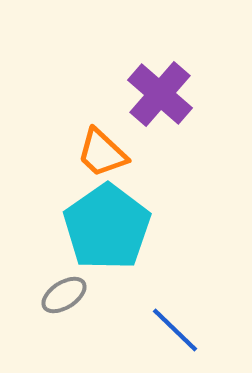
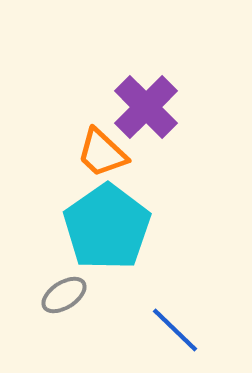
purple cross: moved 14 px left, 13 px down; rotated 4 degrees clockwise
